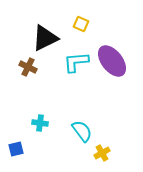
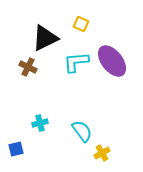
cyan cross: rotated 21 degrees counterclockwise
